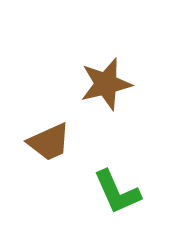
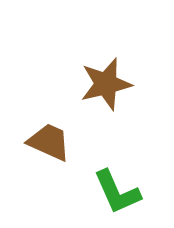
brown trapezoid: rotated 132 degrees counterclockwise
